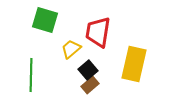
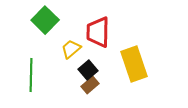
green square: rotated 28 degrees clockwise
red trapezoid: rotated 8 degrees counterclockwise
yellow rectangle: rotated 32 degrees counterclockwise
